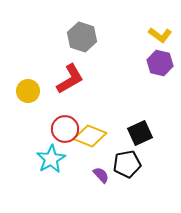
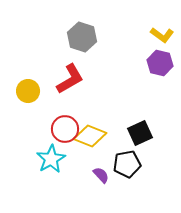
yellow L-shape: moved 2 px right
